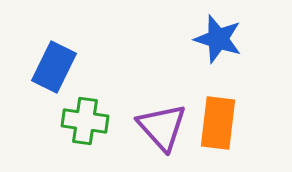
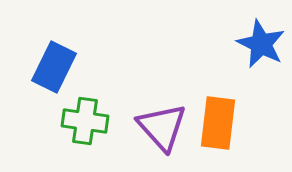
blue star: moved 43 px right, 5 px down; rotated 9 degrees clockwise
